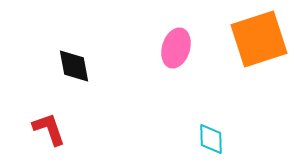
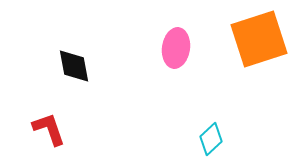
pink ellipse: rotated 9 degrees counterclockwise
cyan diamond: rotated 48 degrees clockwise
